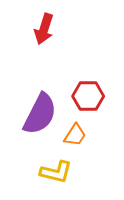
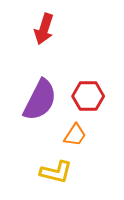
purple semicircle: moved 14 px up
